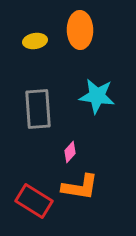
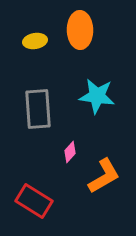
orange L-shape: moved 24 px right, 11 px up; rotated 39 degrees counterclockwise
